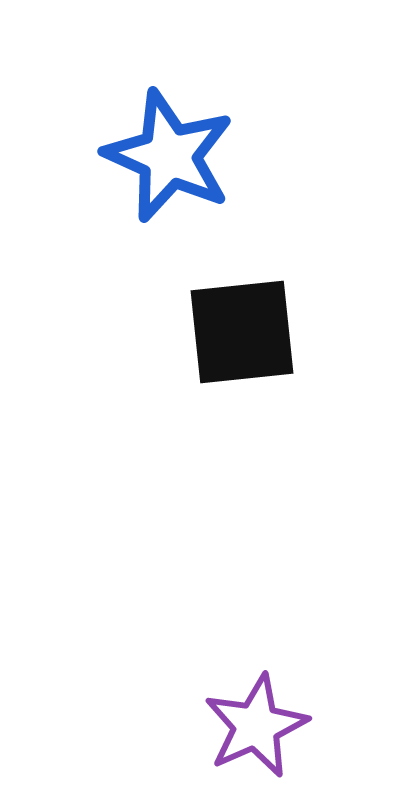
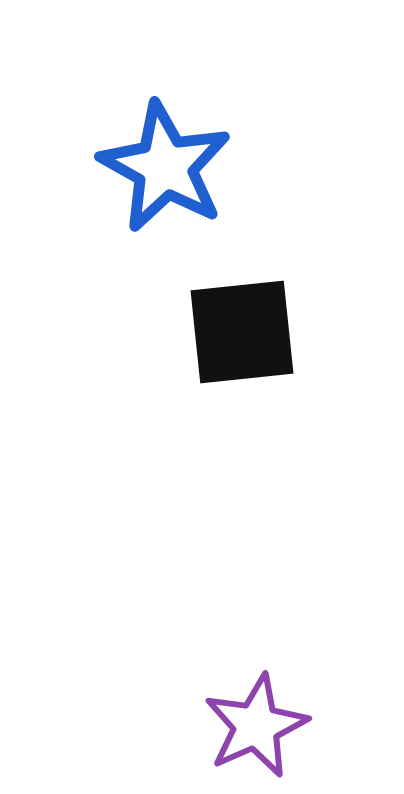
blue star: moved 4 px left, 11 px down; rotated 5 degrees clockwise
